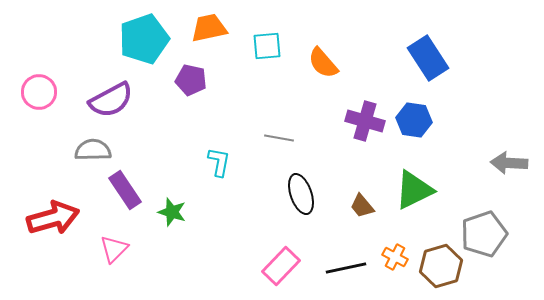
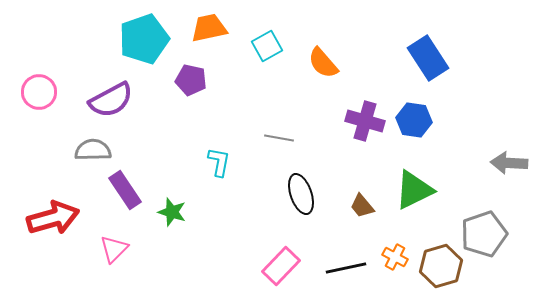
cyan square: rotated 24 degrees counterclockwise
